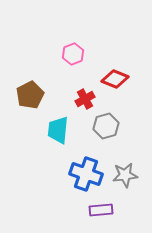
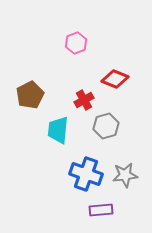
pink hexagon: moved 3 px right, 11 px up
red cross: moved 1 px left, 1 px down
